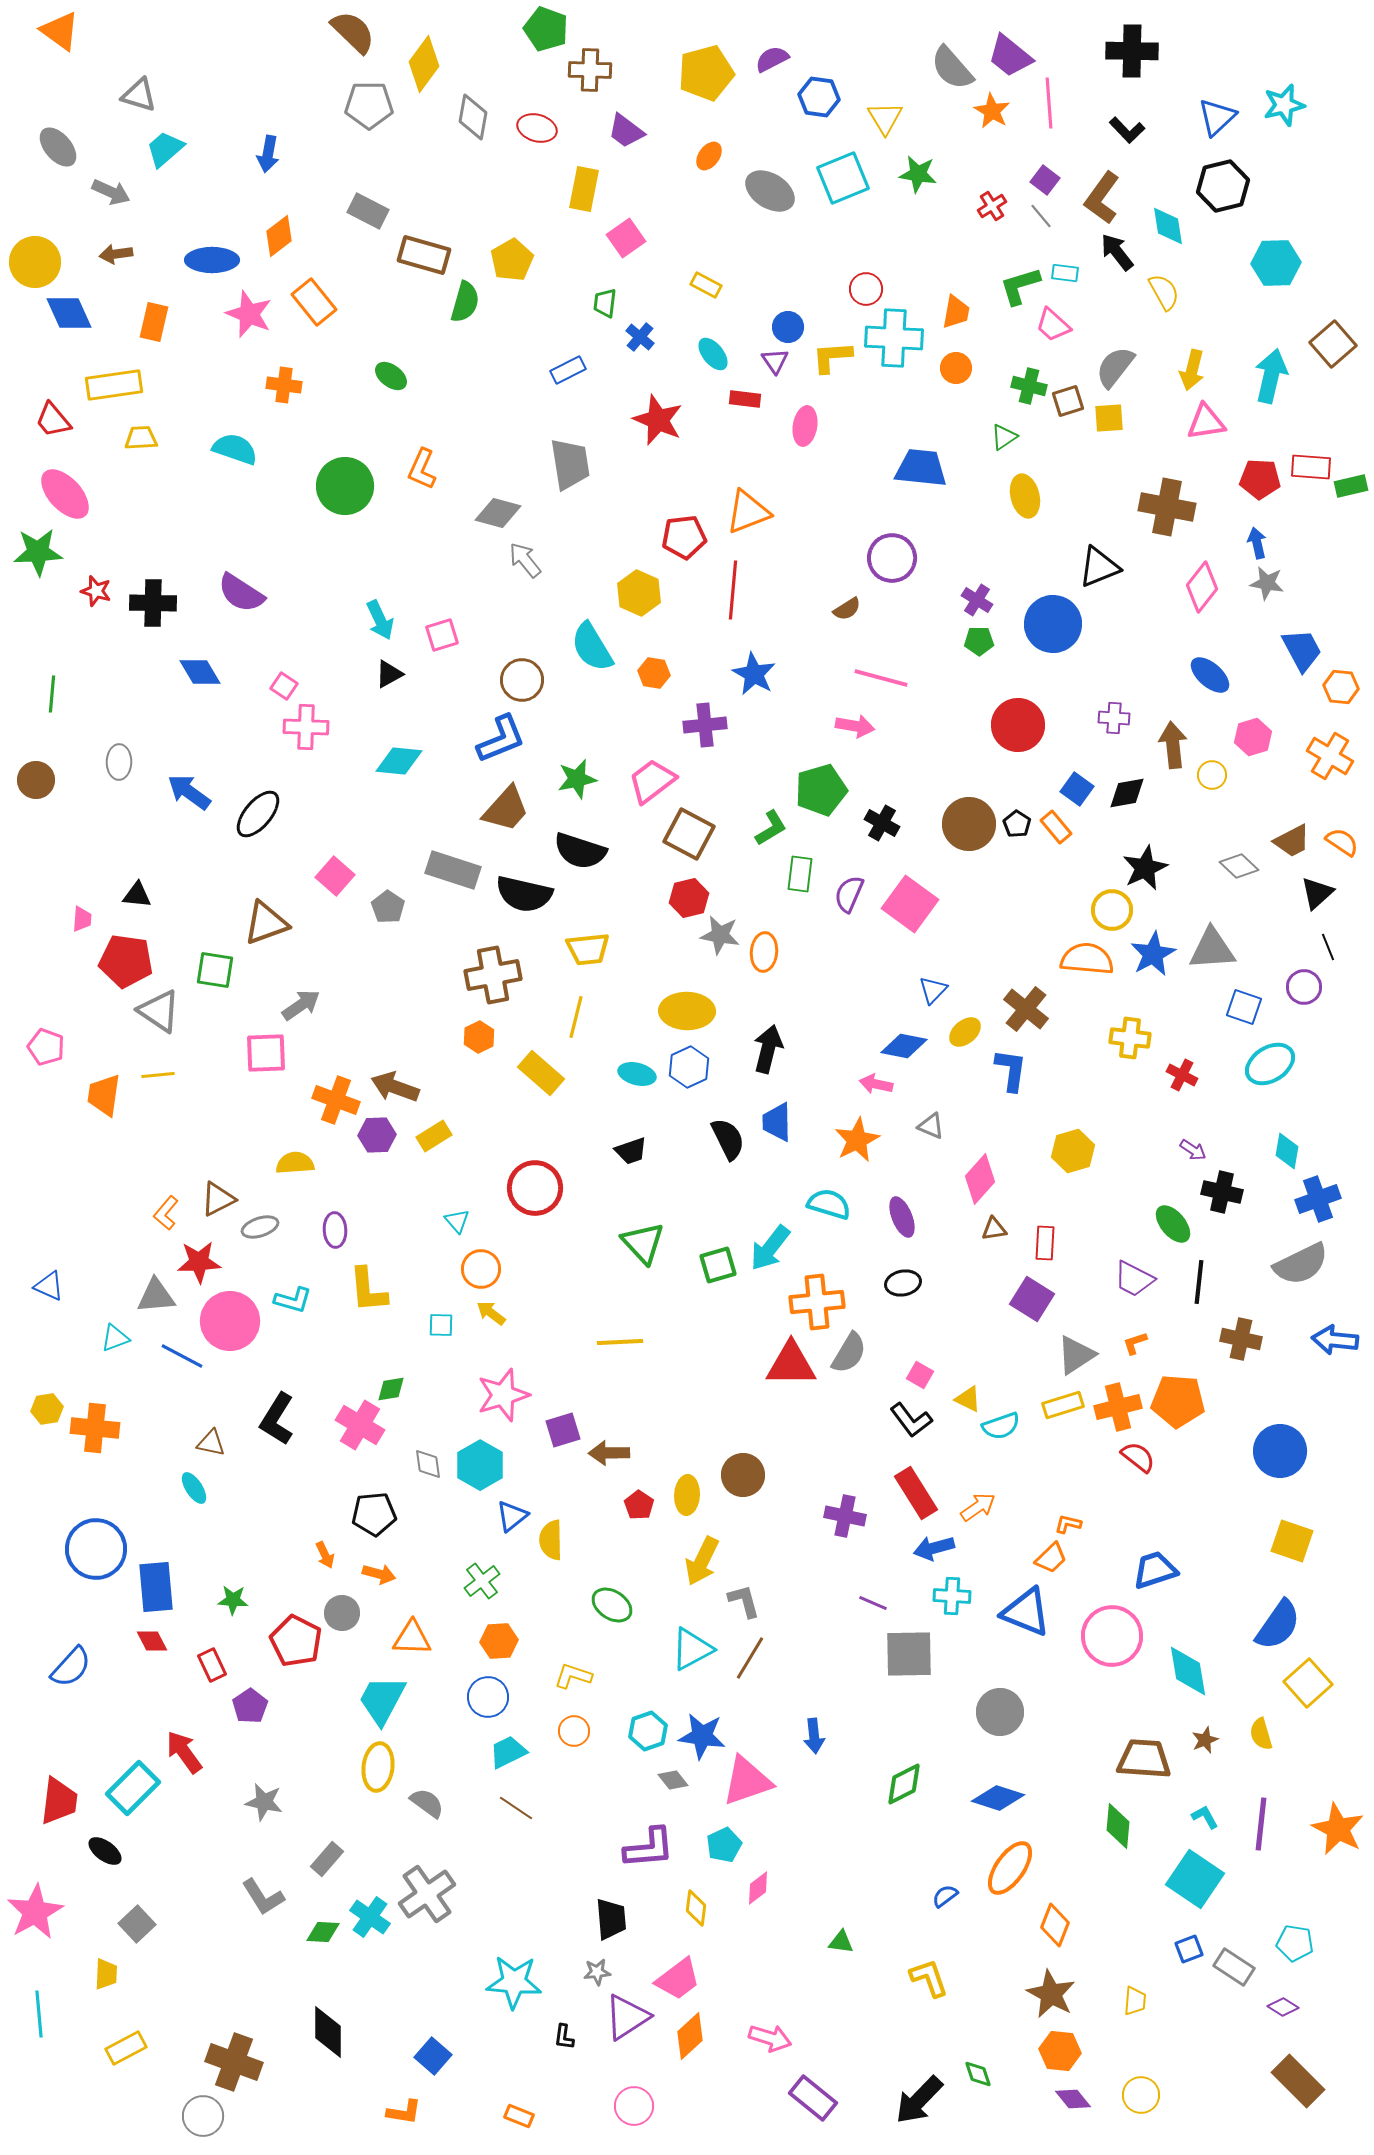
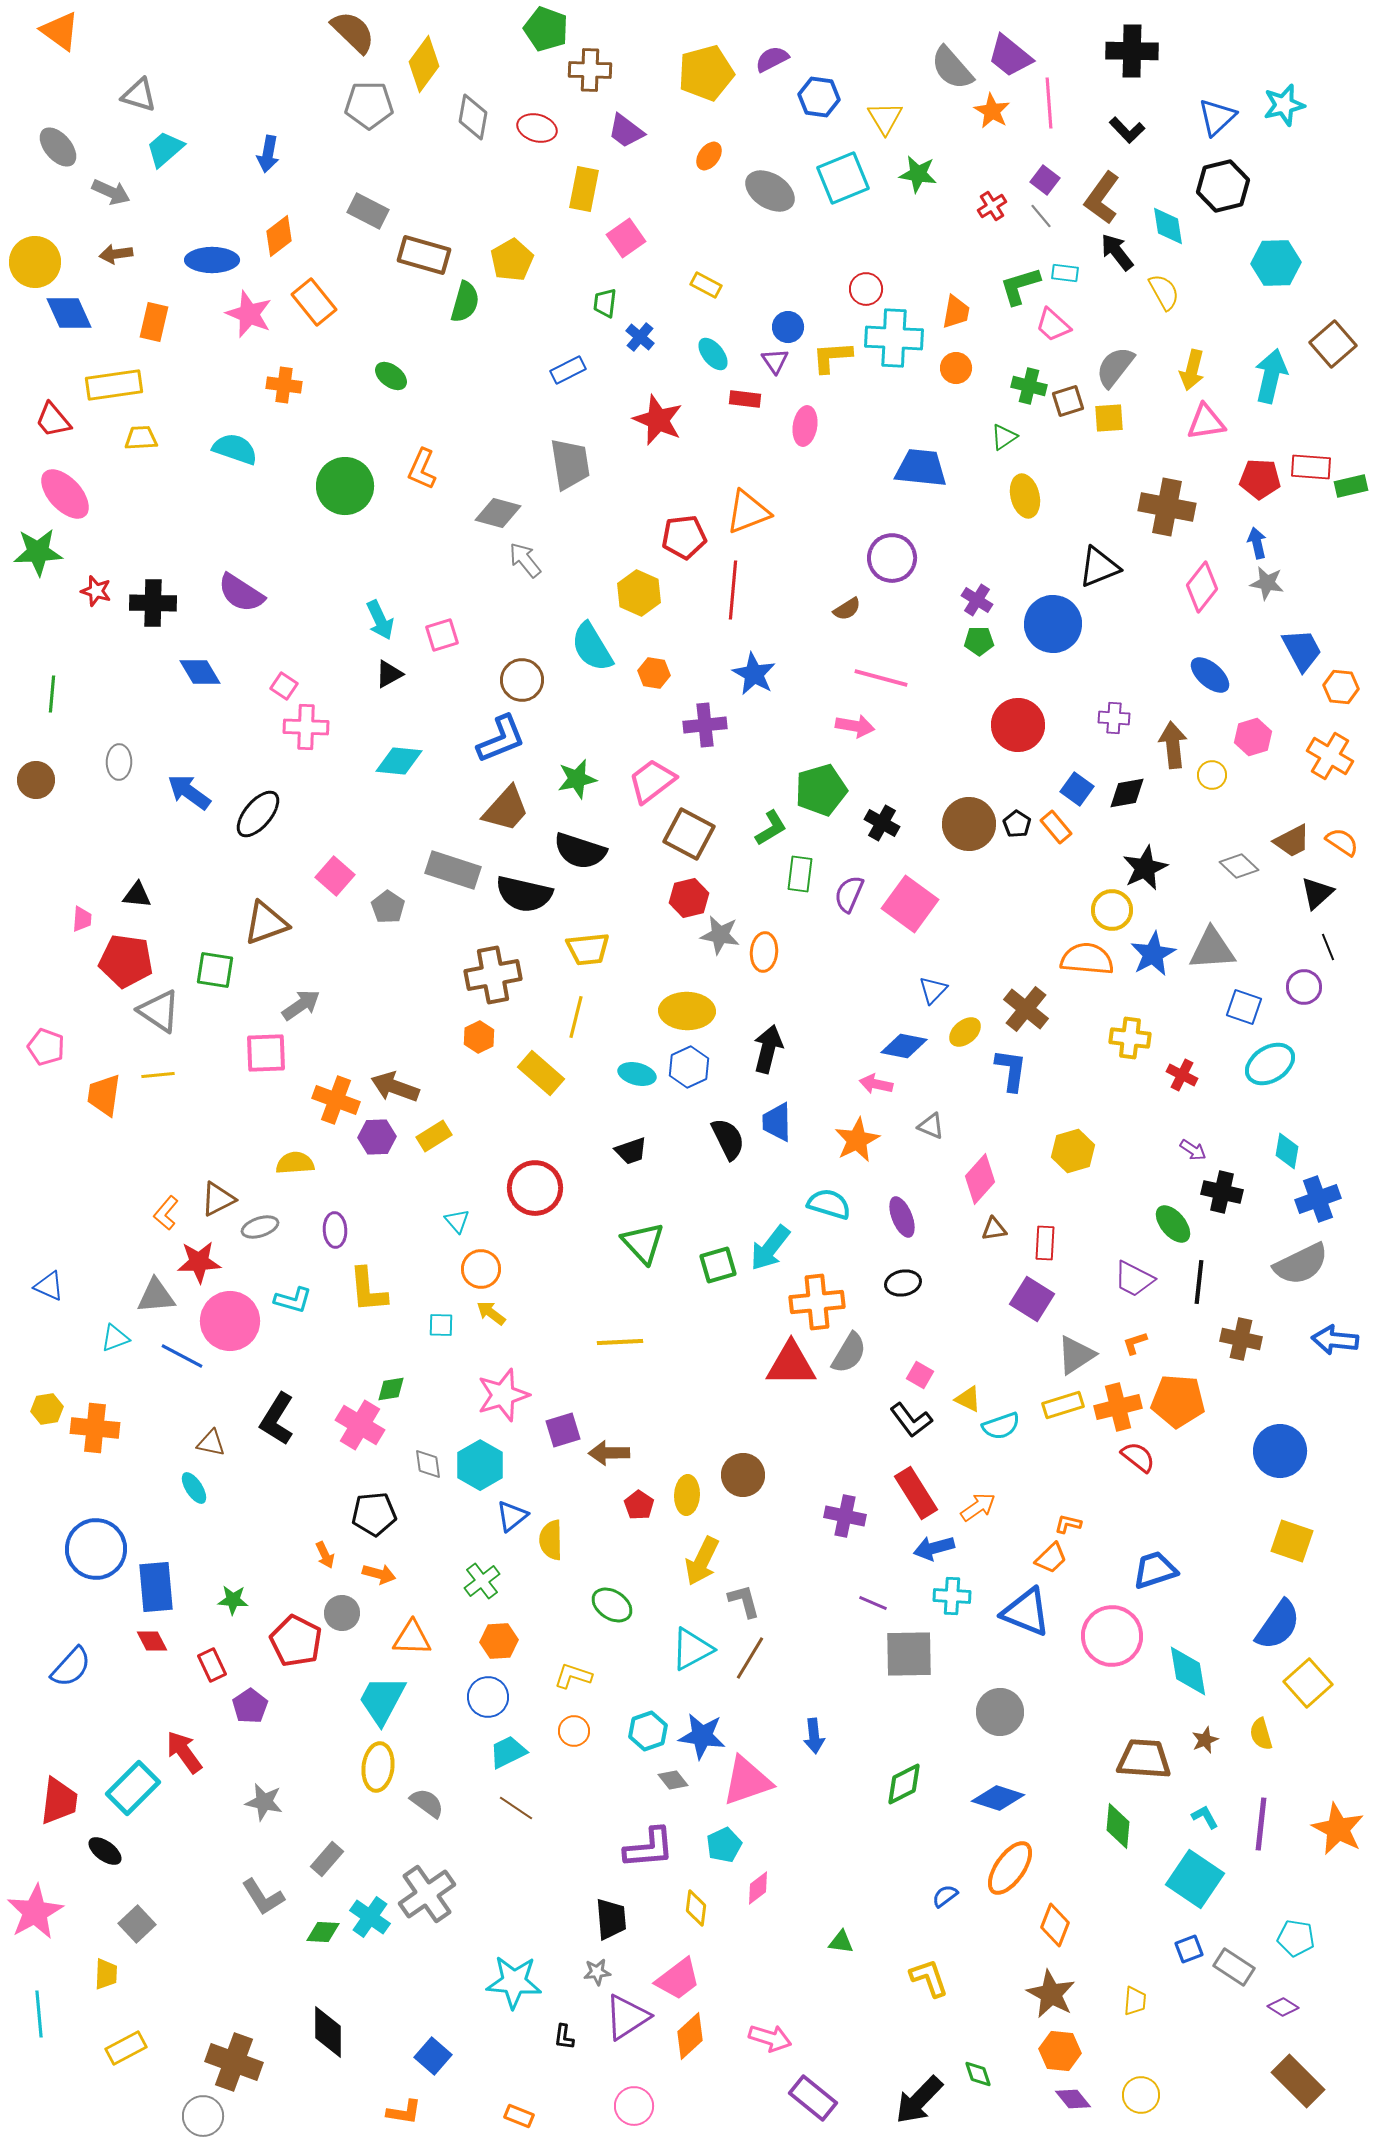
purple hexagon at (377, 1135): moved 2 px down
cyan pentagon at (1295, 1943): moved 1 px right, 5 px up
